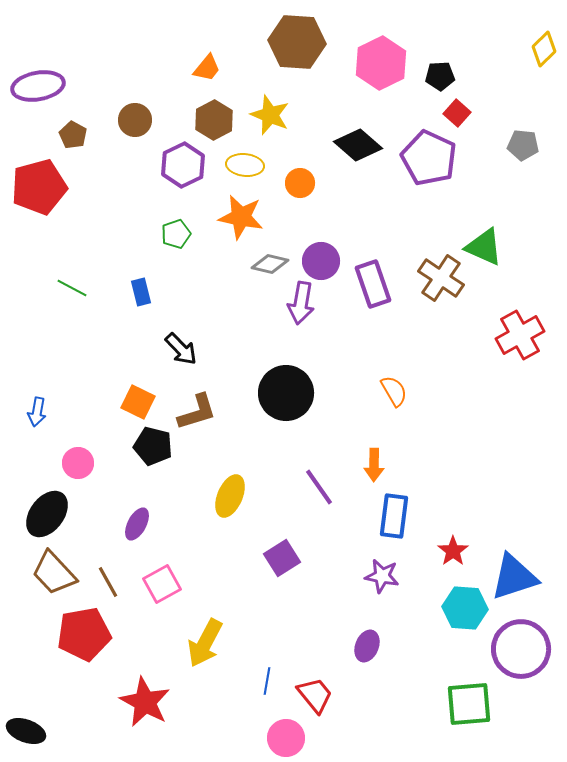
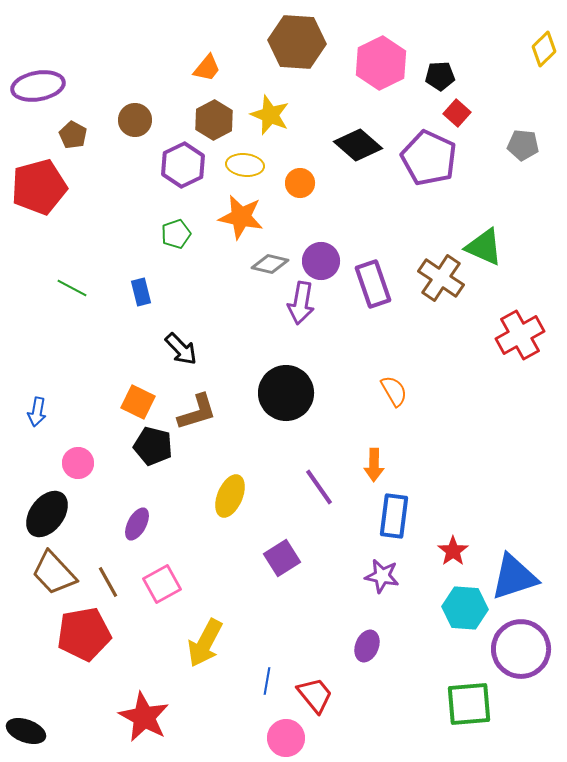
red star at (145, 702): moved 1 px left, 15 px down
